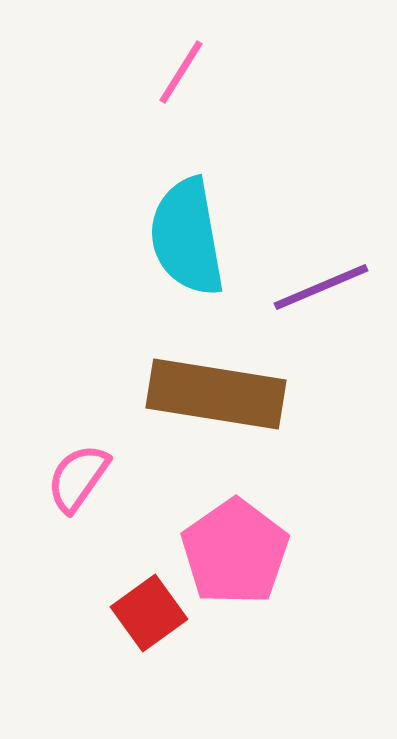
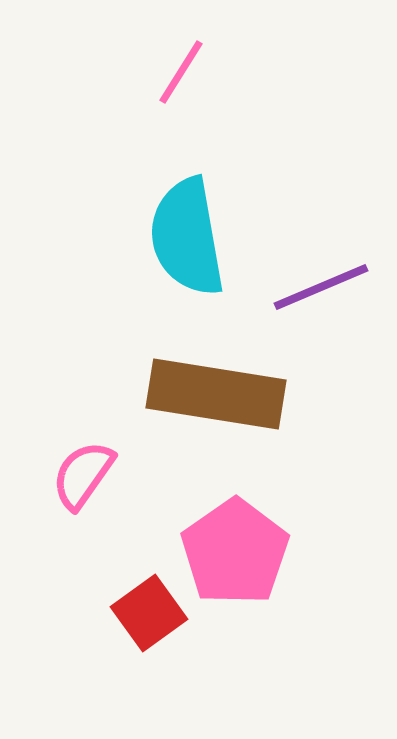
pink semicircle: moved 5 px right, 3 px up
